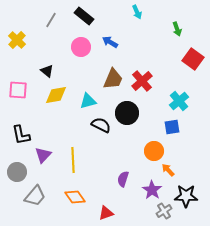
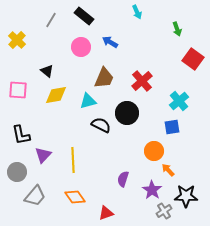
brown trapezoid: moved 9 px left, 1 px up
